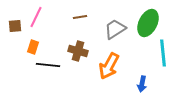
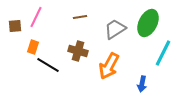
cyan line: rotated 32 degrees clockwise
black line: rotated 25 degrees clockwise
